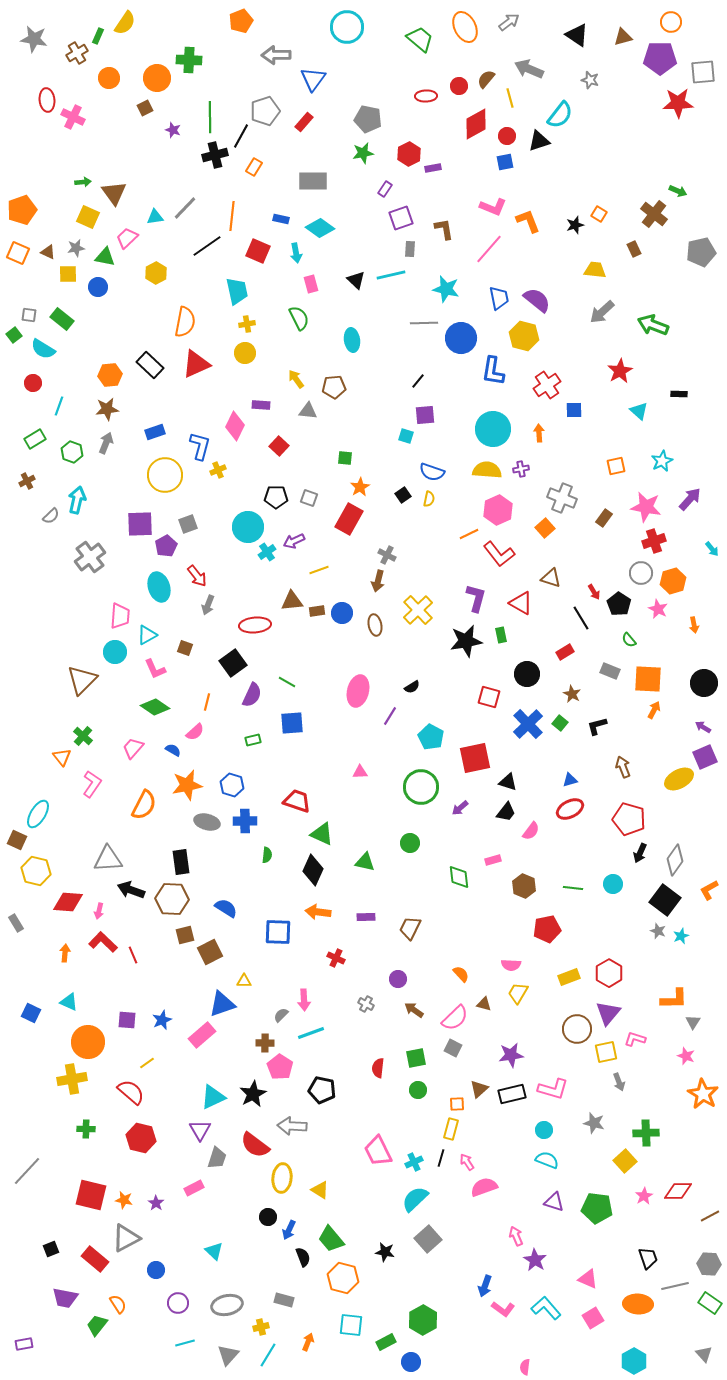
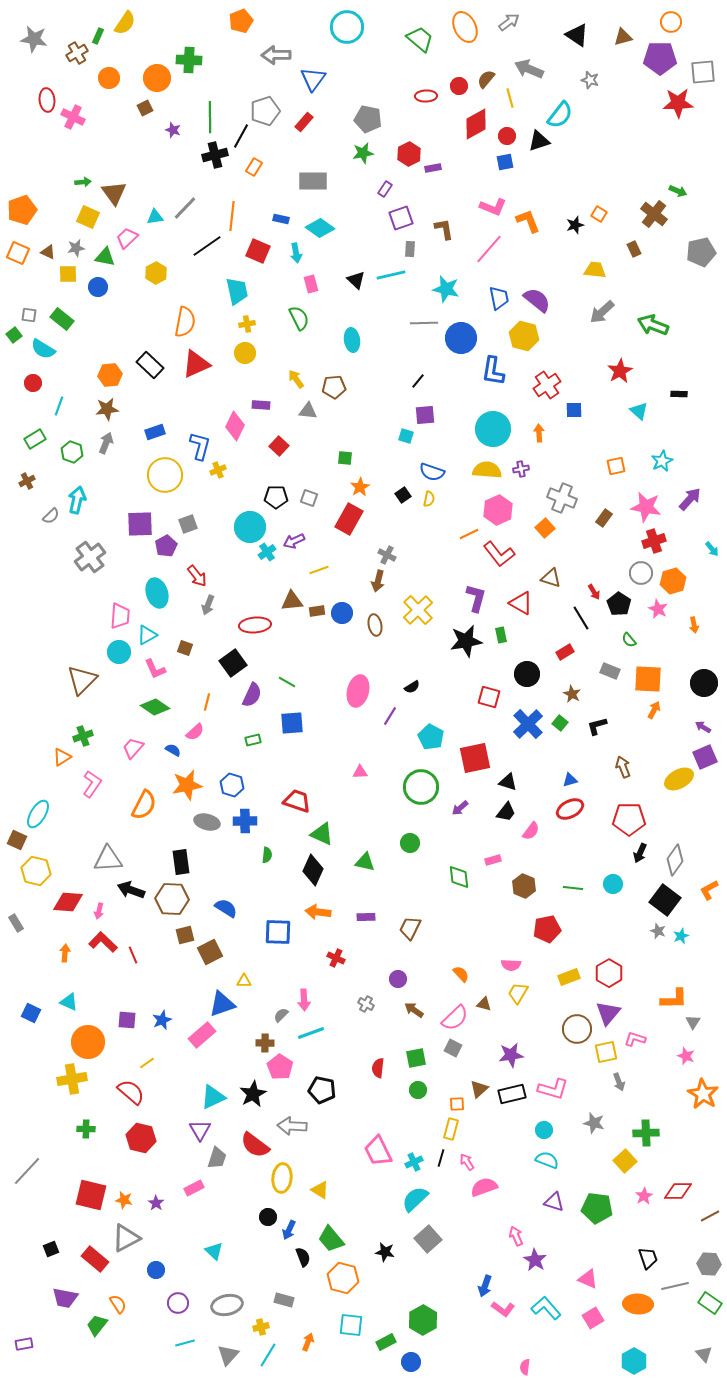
cyan circle at (248, 527): moved 2 px right
cyan ellipse at (159, 587): moved 2 px left, 6 px down
cyan circle at (115, 652): moved 4 px right
green cross at (83, 736): rotated 30 degrees clockwise
orange triangle at (62, 757): rotated 36 degrees clockwise
red pentagon at (629, 819): rotated 16 degrees counterclockwise
